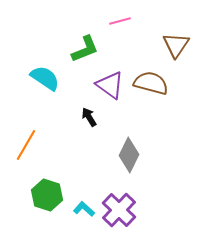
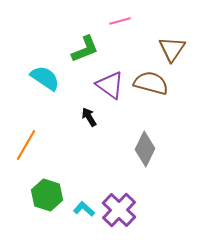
brown triangle: moved 4 px left, 4 px down
gray diamond: moved 16 px right, 6 px up
